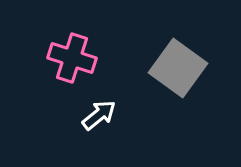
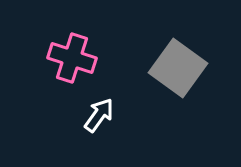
white arrow: rotated 15 degrees counterclockwise
